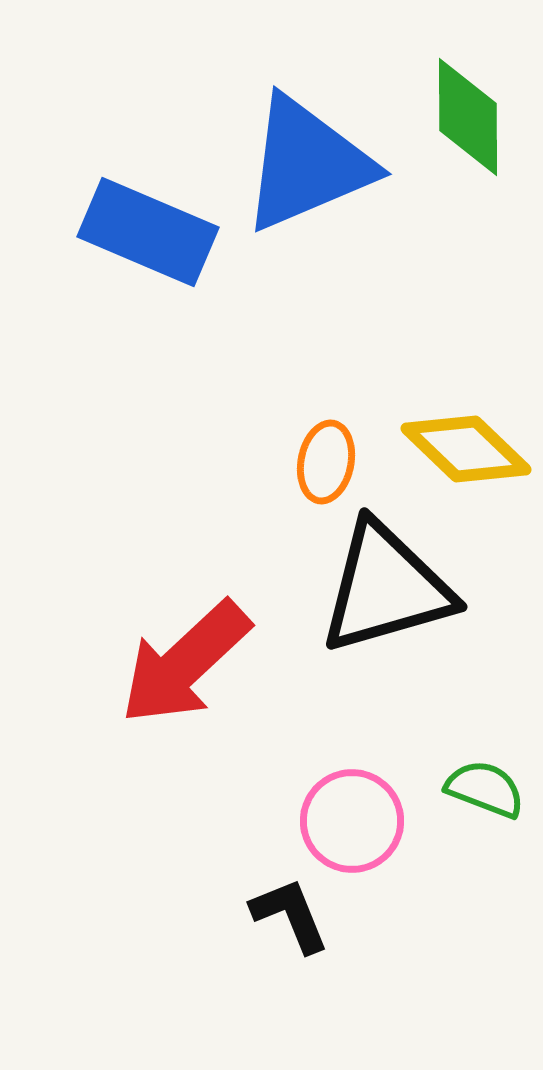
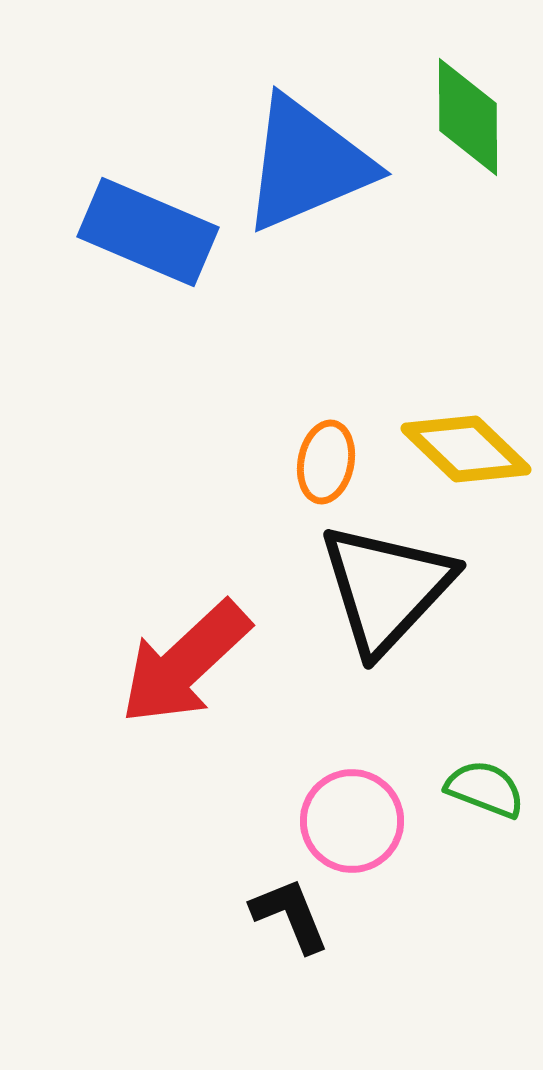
black triangle: rotated 31 degrees counterclockwise
